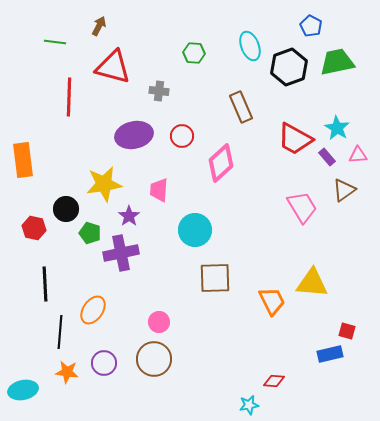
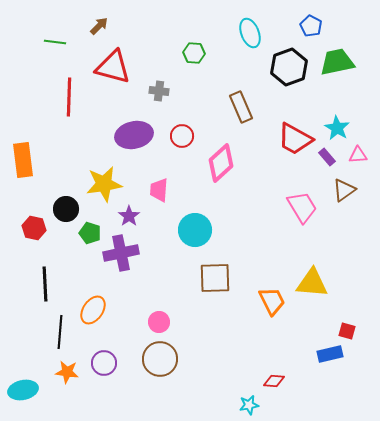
brown arrow at (99, 26): rotated 18 degrees clockwise
cyan ellipse at (250, 46): moved 13 px up
brown circle at (154, 359): moved 6 px right
